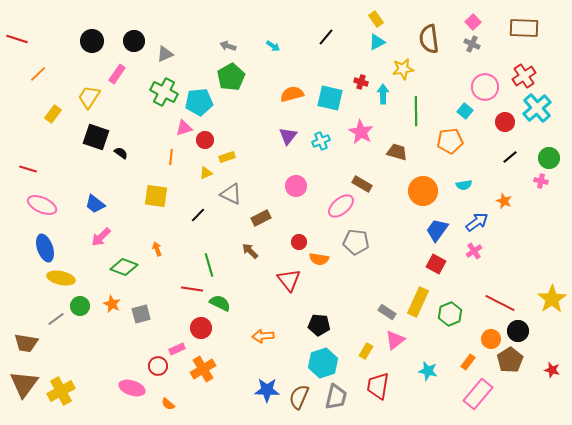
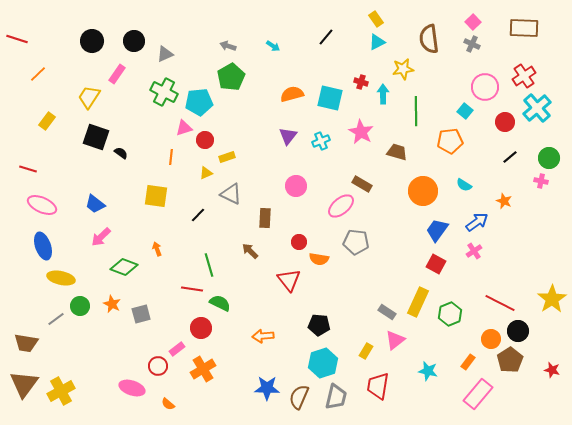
yellow rectangle at (53, 114): moved 6 px left, 7 px down
cyan semicircle at (464, 185): rotated 42 degrees clockwise
brown rectangle at (261, 218): moved 4 px right; rotated 60 degrees counterclockwise
blue ellipse at (45, 248): moved 2 px left, 2 px up
pink rectangle at (177, 349): rotated 14 degrees counterclockwise
blue star at (267, 390): moved 2 px up
